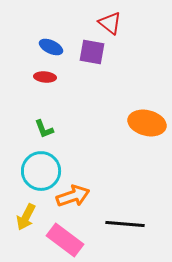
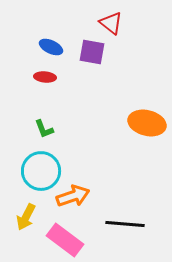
red triangle: moved 1 px right
